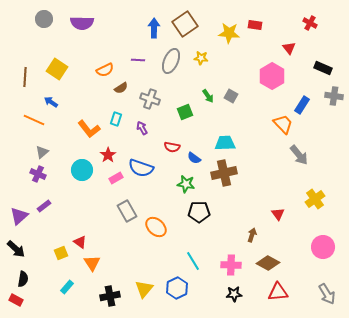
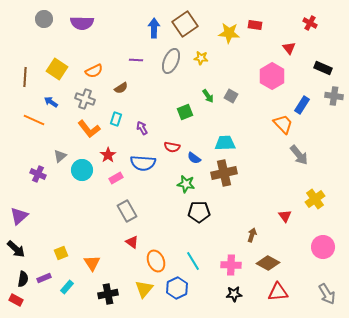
purple line at (138, 60): moved 2 px left
orange semicircle at (105, 70): moved 11 px left, 1 px down
gray cross at (150, 99): moved 65 px left
gray triangle at (42, 152): moved 18 px right, 4 px down
blue semicircle at (141, 168): moved 2 px right, 5 px up; rotated 15 degrees counterclockwise
purple rectangle at (44, 206): moved 72 px down; rotated 16 degrees clockwise
red triangle at (278, 214): moved 7 px right, 2 px down
orange ellipse at (156, 227): moved 34 px down; rotated 25 degrees clockwise
red triangle at (80, 242): moved 52 px right
black cross at (110, 296): moved 2 px left, 2 px up
